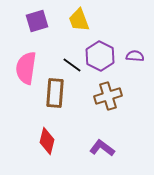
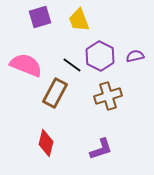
purple square: moved 3 px right, 4 px up
purple semicircle: rotated 18 degrees counterclockwise
pink semicircle: moved 3 px up; rotated 104 degrees clockwise
brown rectangle: rotated 24 degrees clockwise
red diamond: moved 1 px left, 2 px down
purple L-shape: moved 1 px left, 1 px down; rotated 125 degrees clockwise
